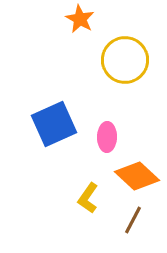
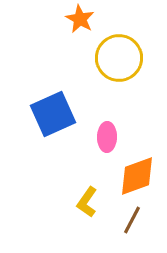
yellow circle: moved 6 px left, 2 px up
blue square: moved 1 px left, 10 px up
orange diamond: rotated 63 degrees counterclockwise
yellow L-shape: moved 1 px left, 4 px down
brown line: moved 1 px left
